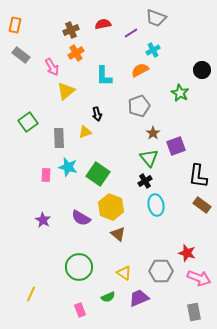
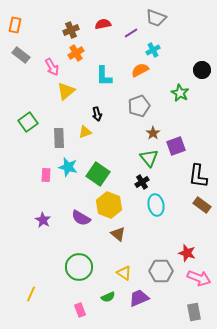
black cross at (145, 181): moved 3 px left, 1 px down
yellow hexagon at (111, 207): moved 2 px left, 2 px up
